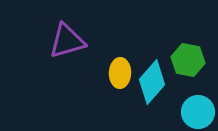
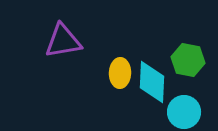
purple triangle: moved 4 px left; rotated 6 degrees clockwise
cyan diamond: rotated 39 degrees counterclockwise
cyan circle: moved 14 px left
